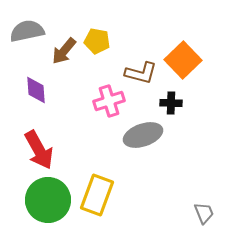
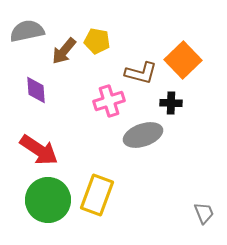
red arrow: rotated 27 degrees counterclockwise
